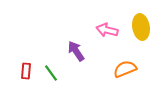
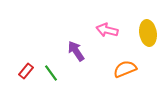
yellow ellipse: moved 7 px right, 6 px down
red rectangle: rotated 35 degrees clockwise
